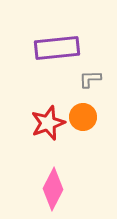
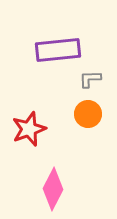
purple rectangle: moved 1 px right, 2 px down
orange circle: moved 5 px right, 3 px up
red star: moved 19 px left, 6 px down
